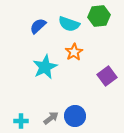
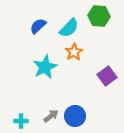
green hexagon: rotated 10 degrees clockwise
cyan semicircle: moved 4 px down; rotated 65 degrees counterclockwise
gray arrow: moved 2 px up
